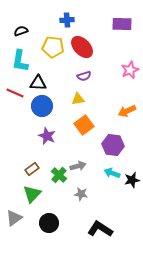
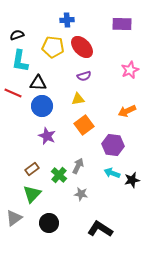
black semicircle: moved 4 px left, 4 px down
red line: moved 2 px left
gray arrow: rotated 49 degrees counterclockwise
